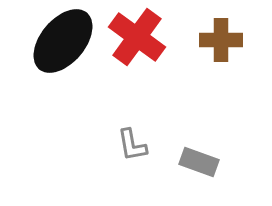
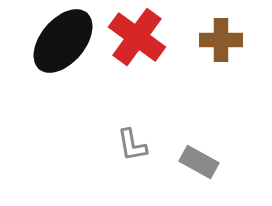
gray rectangle: rotated 9 degrees clockwise
